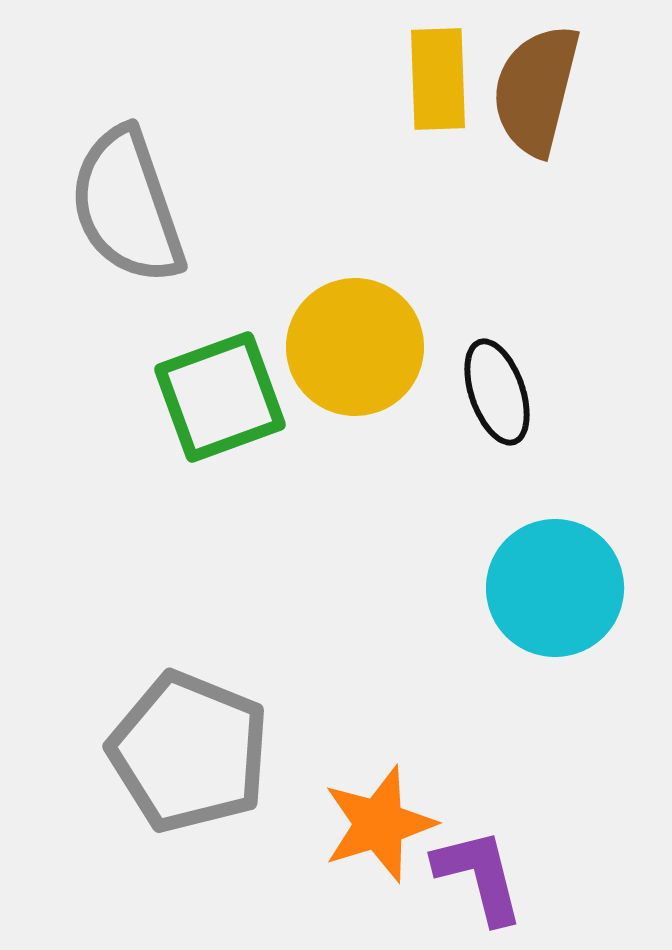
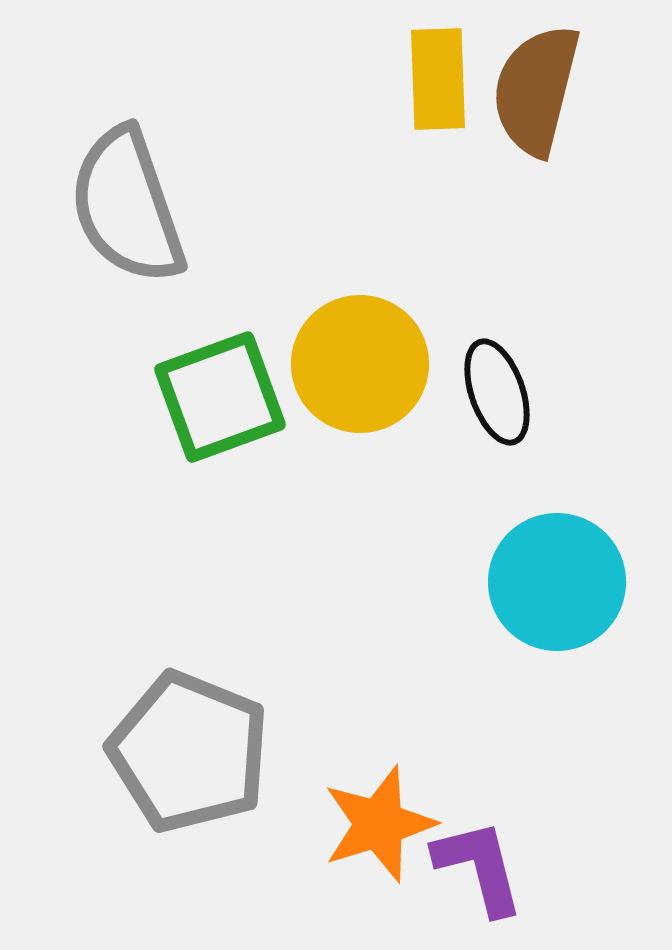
yellow circle: moved 5 px right, 17 px down
cyan circle: moved 2 px right, 6 px up
purple L-shape: moved 9 px up
